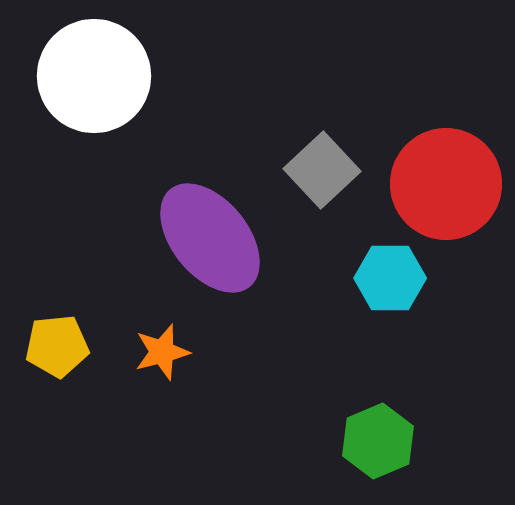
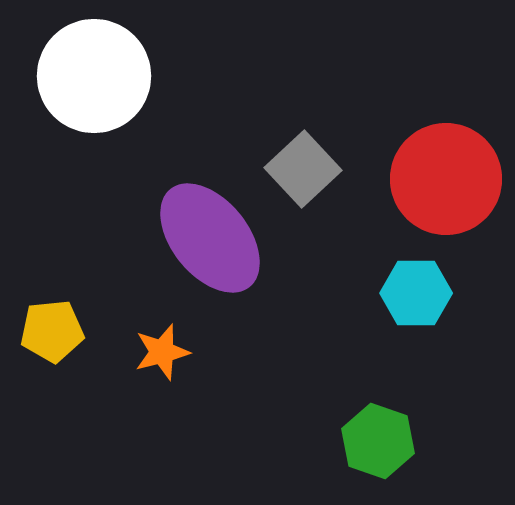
gray square: moved 19 px left, 1 px up
red circle: moved 5 px up
cyan hexagon: moved 26 px right, 15 px down
yellow pentagon: moved 5 px left, 15 px up
green hexagon: rotated 18 degrees counterclockwise
